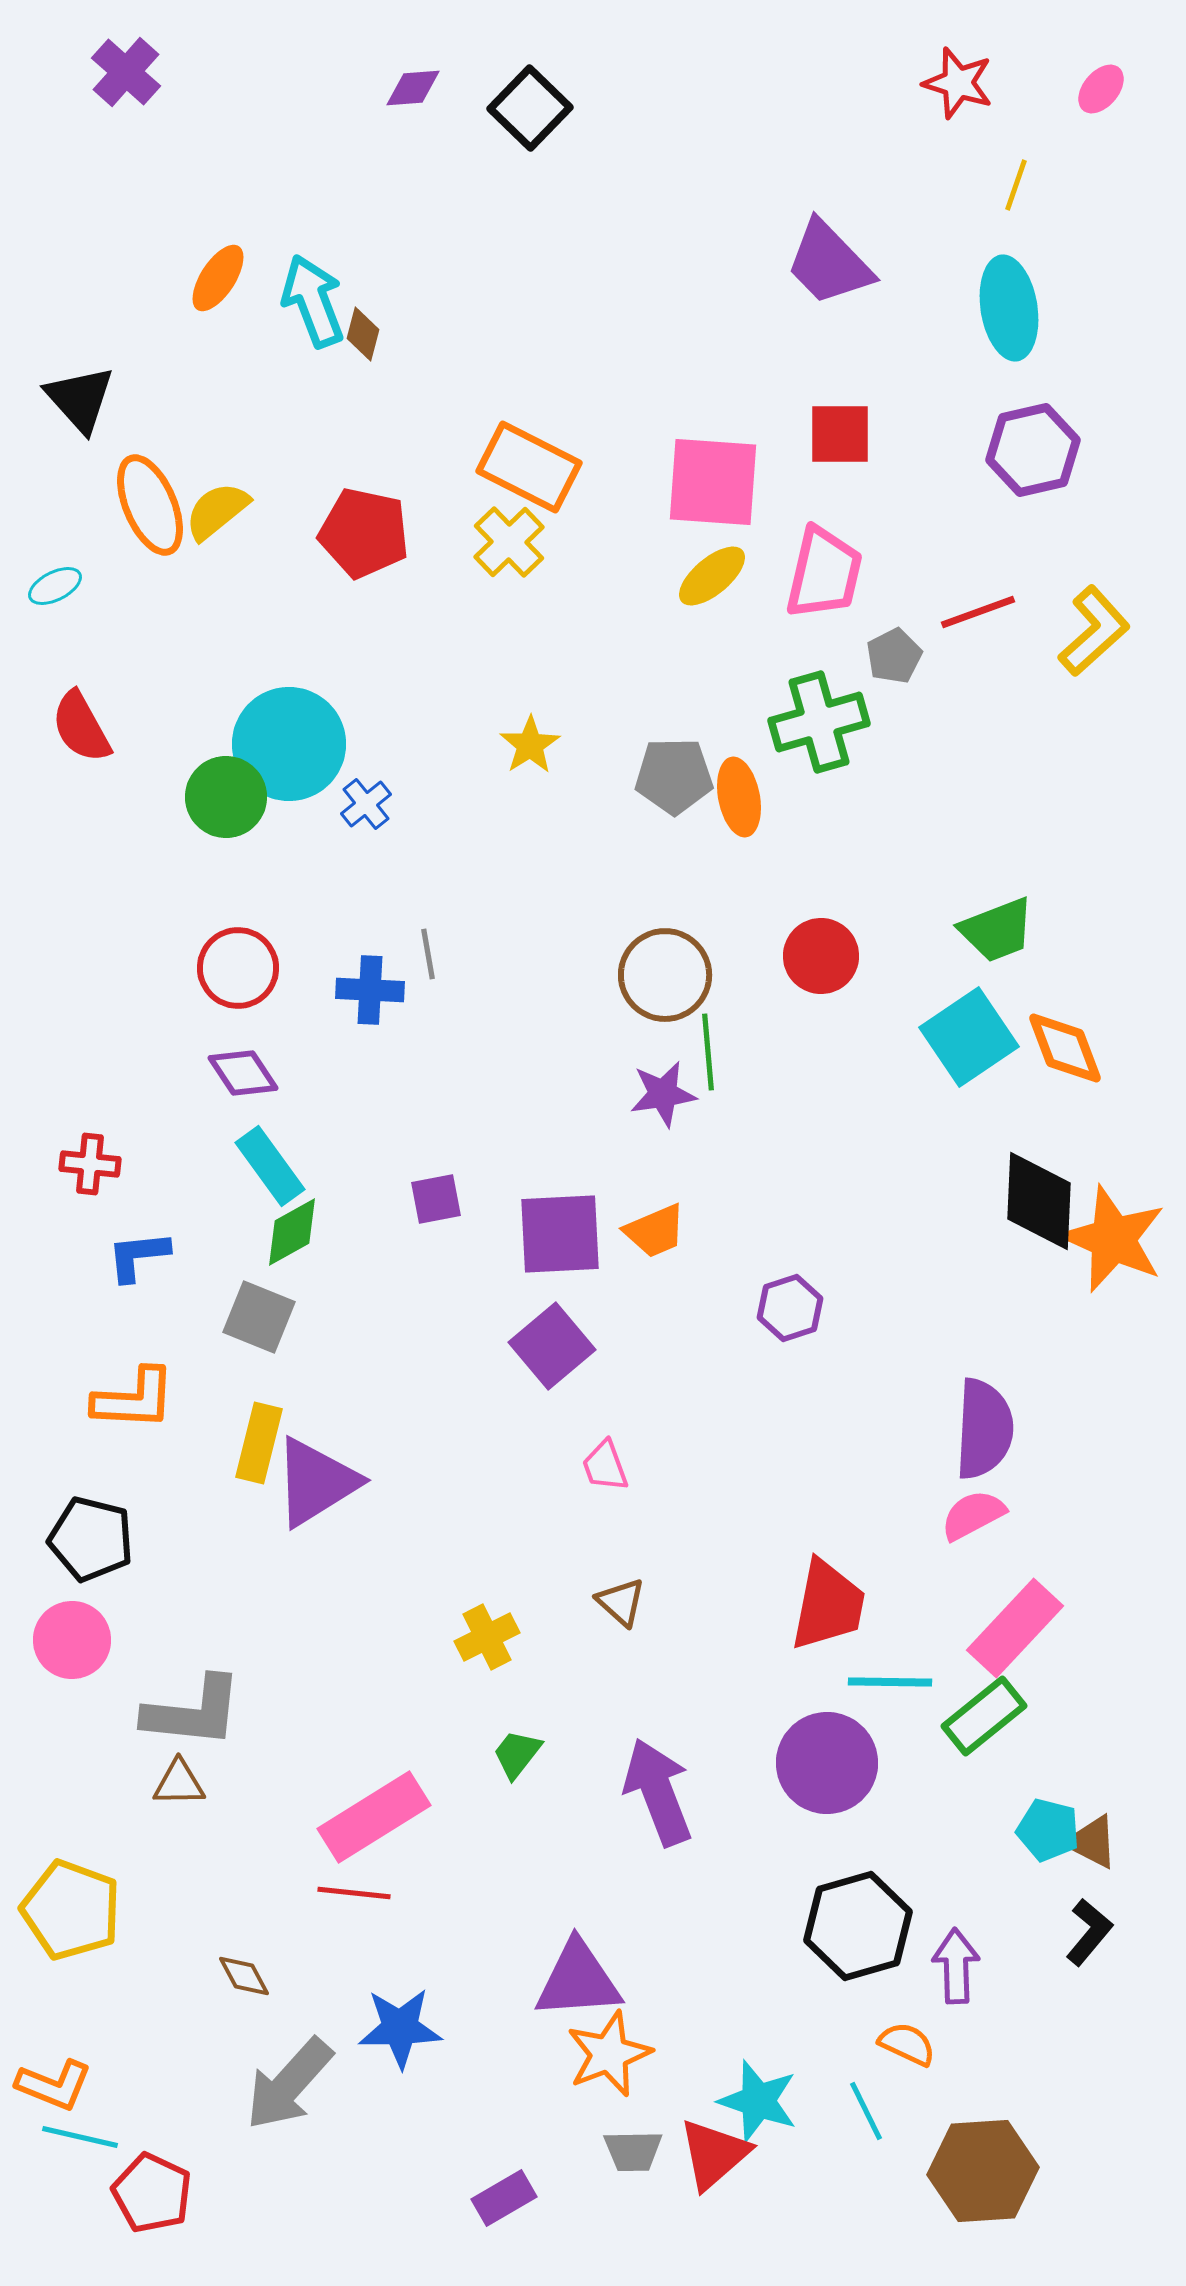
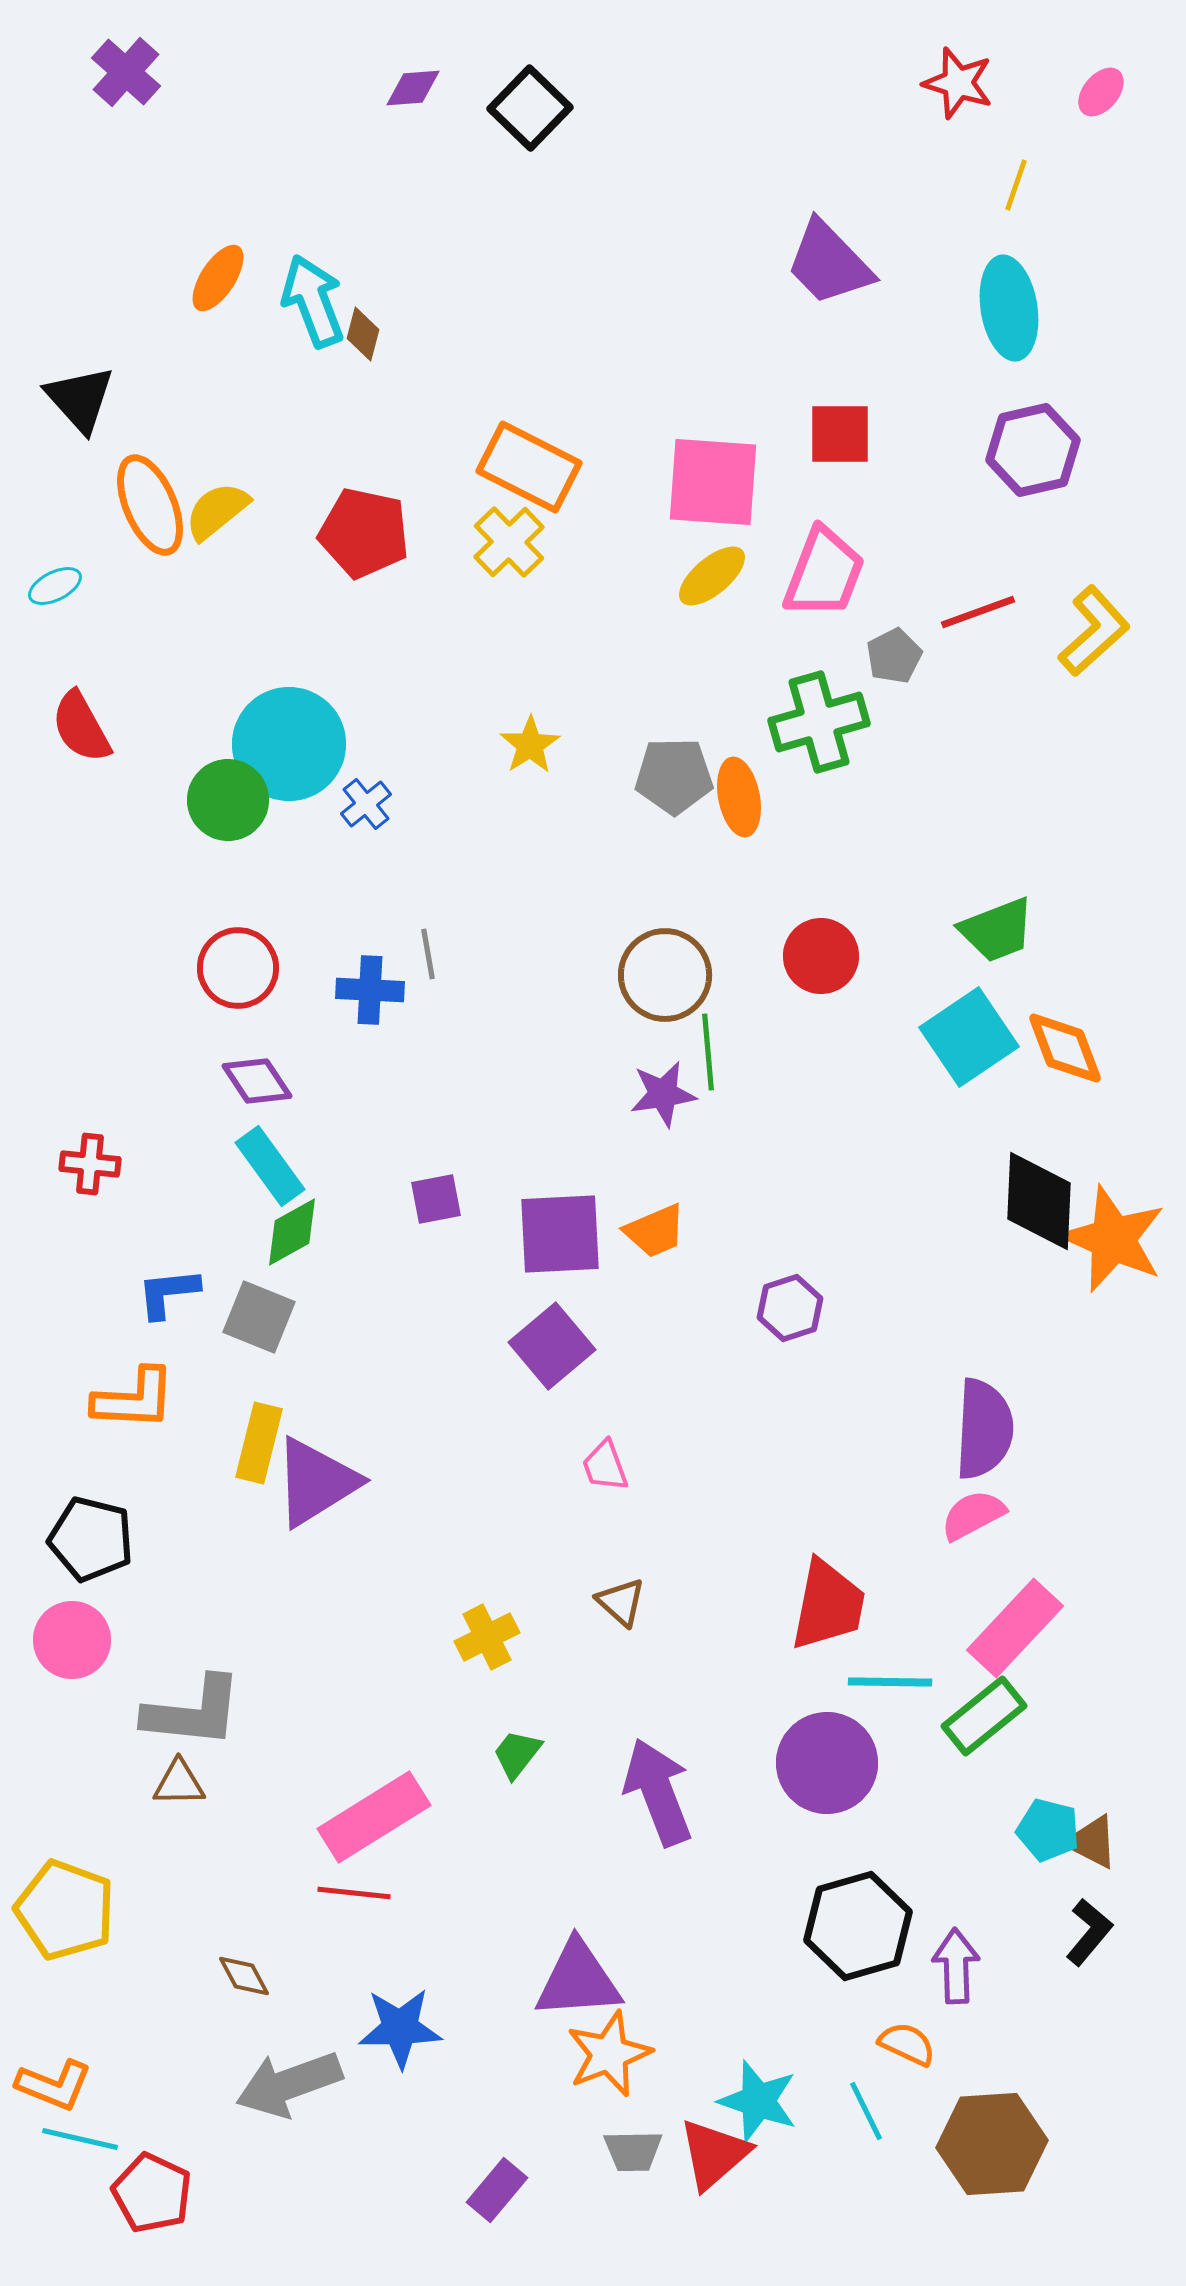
pink ellipse at (1101, 89): moved 3 px down
pink trapezoid at (824, 573): rotated 8 degrees clockwise
green circle at (226, 797): moved 2 px right, 3 px down
purple diamond at (243, 1073): moved 14 px right, 8 px down
blue L-shape at (138, 1256): moved 30 px right, 37 px down
yellow pentagon at (71, 1910): moved 6 px left
gray arrow at (289, 2084): rotated 28 degrees clockwise
cyan line at (80, 2137): moved 2 px down
brown hexagon at (983, 2171): moved 9 px right, 27 px up
purple rectangle at (504, 2198): moved 7 px left, 8 px up; rotated 20 degrees counterclockwise
